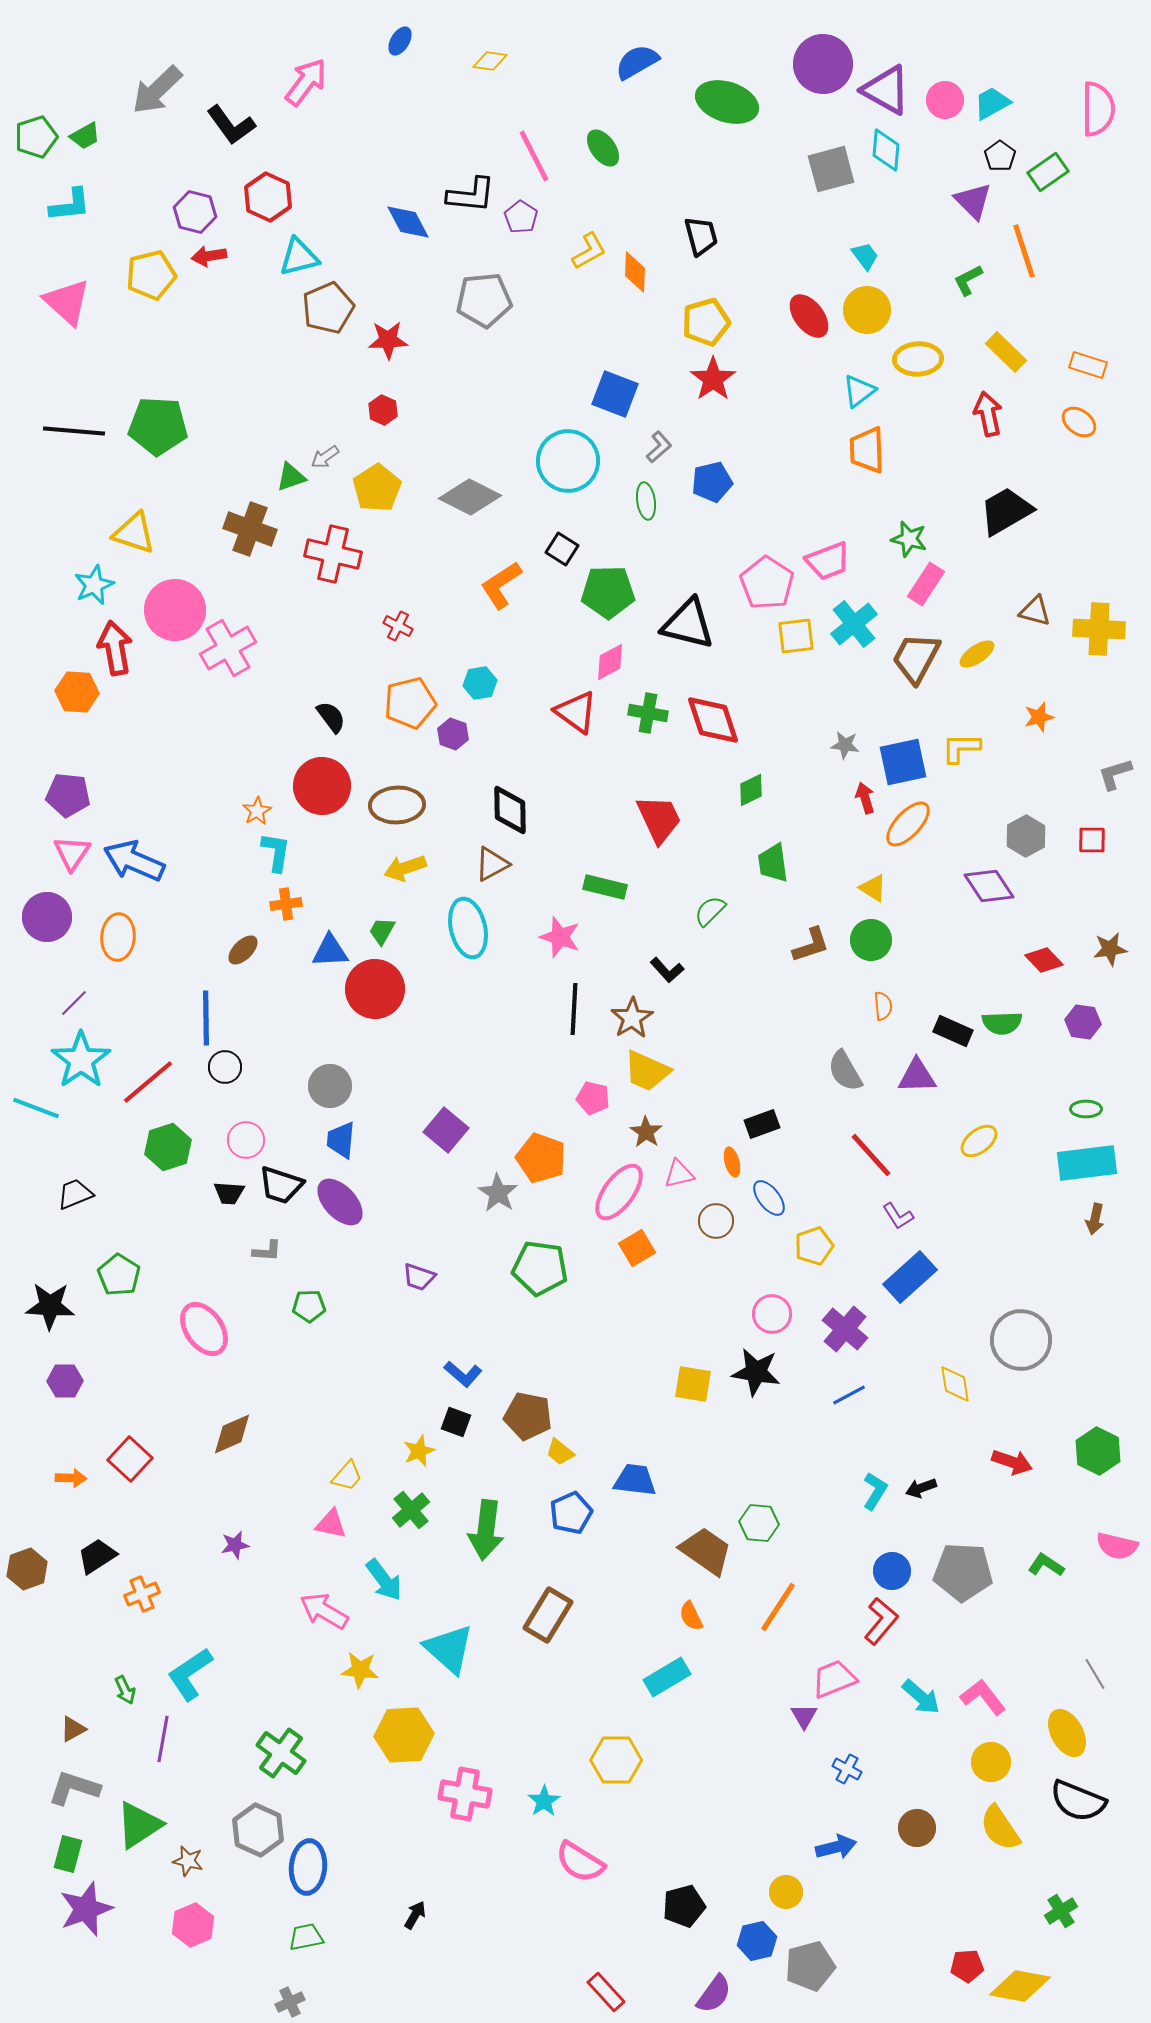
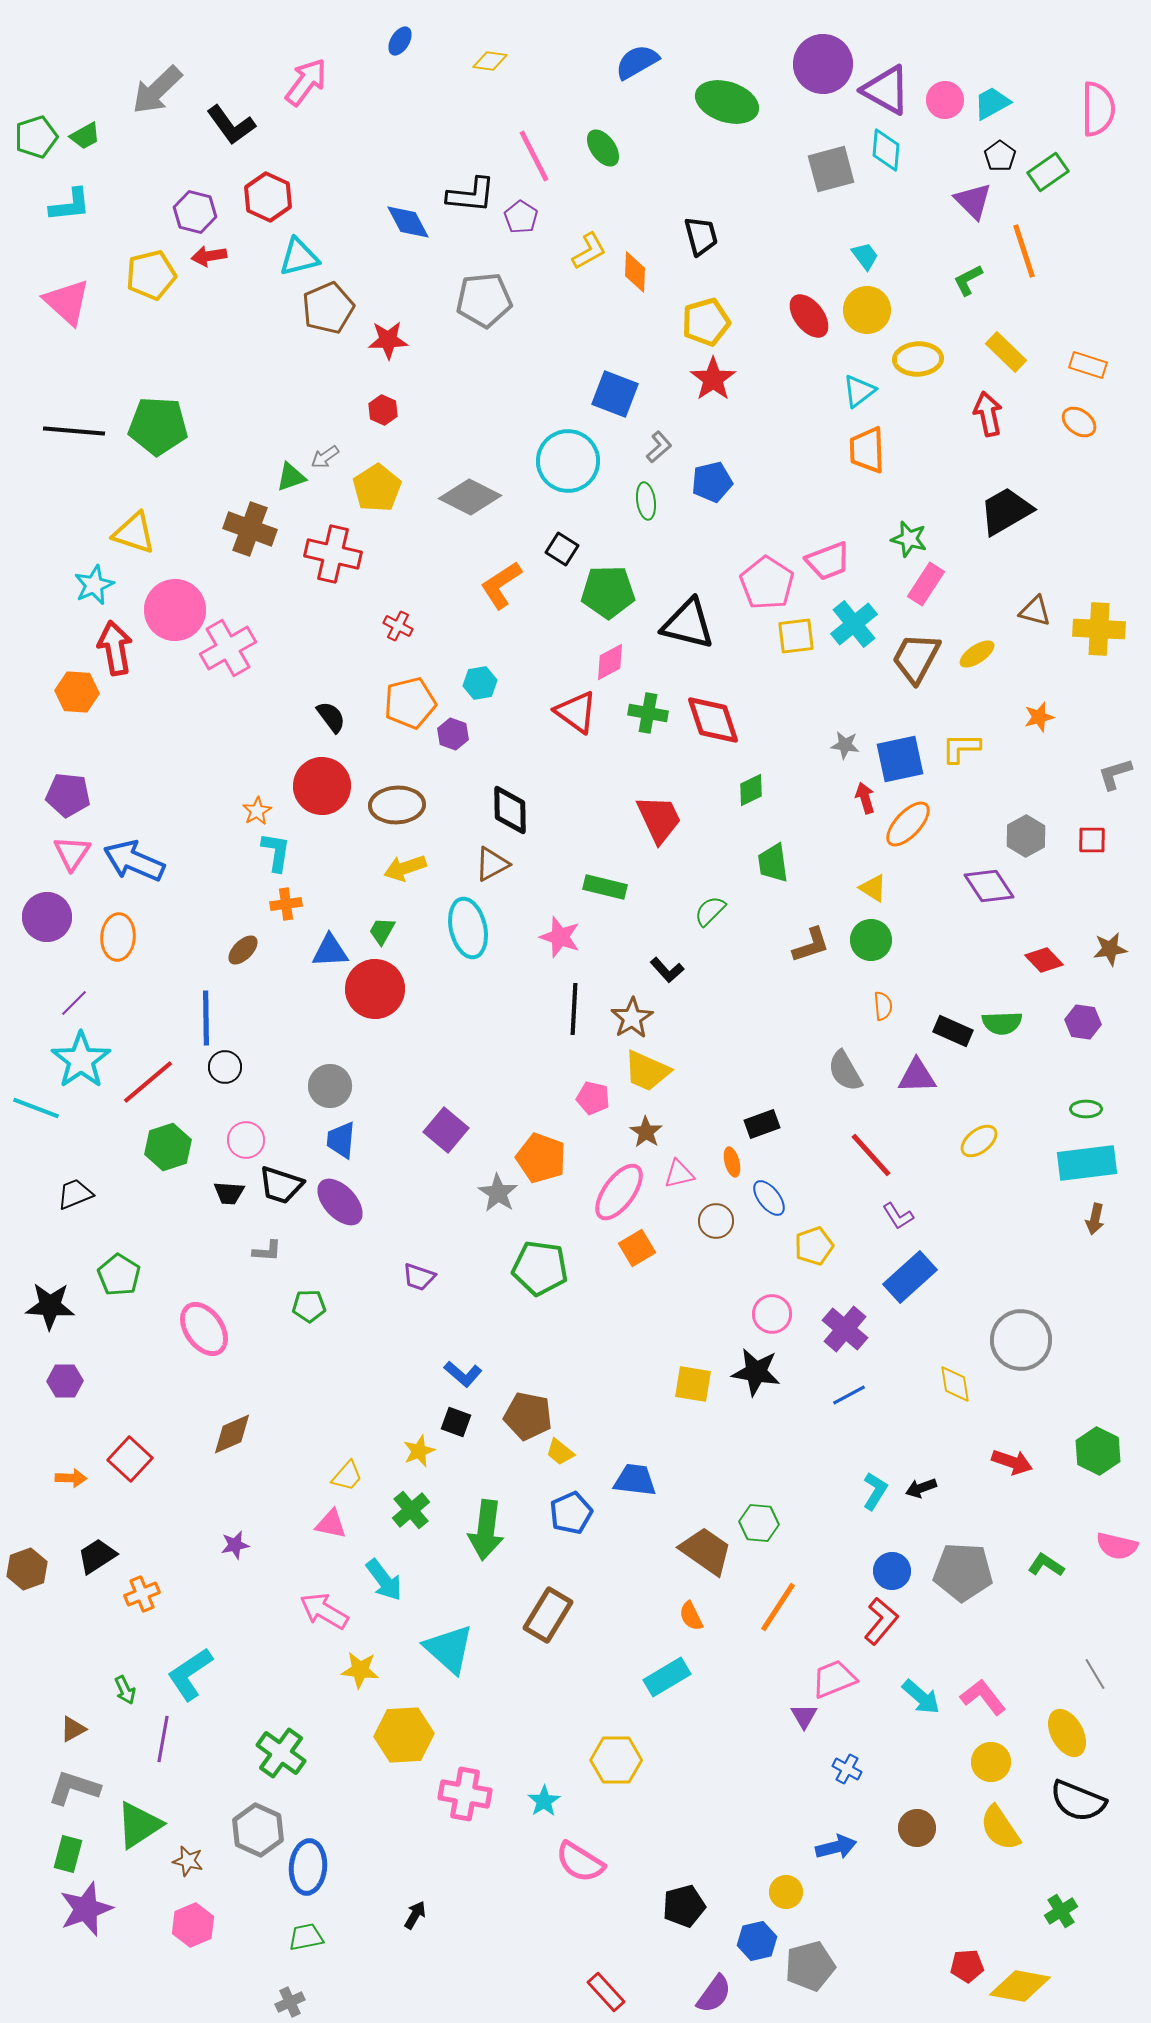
blue square at (903, 762): moved 3 px left, 3 px up
